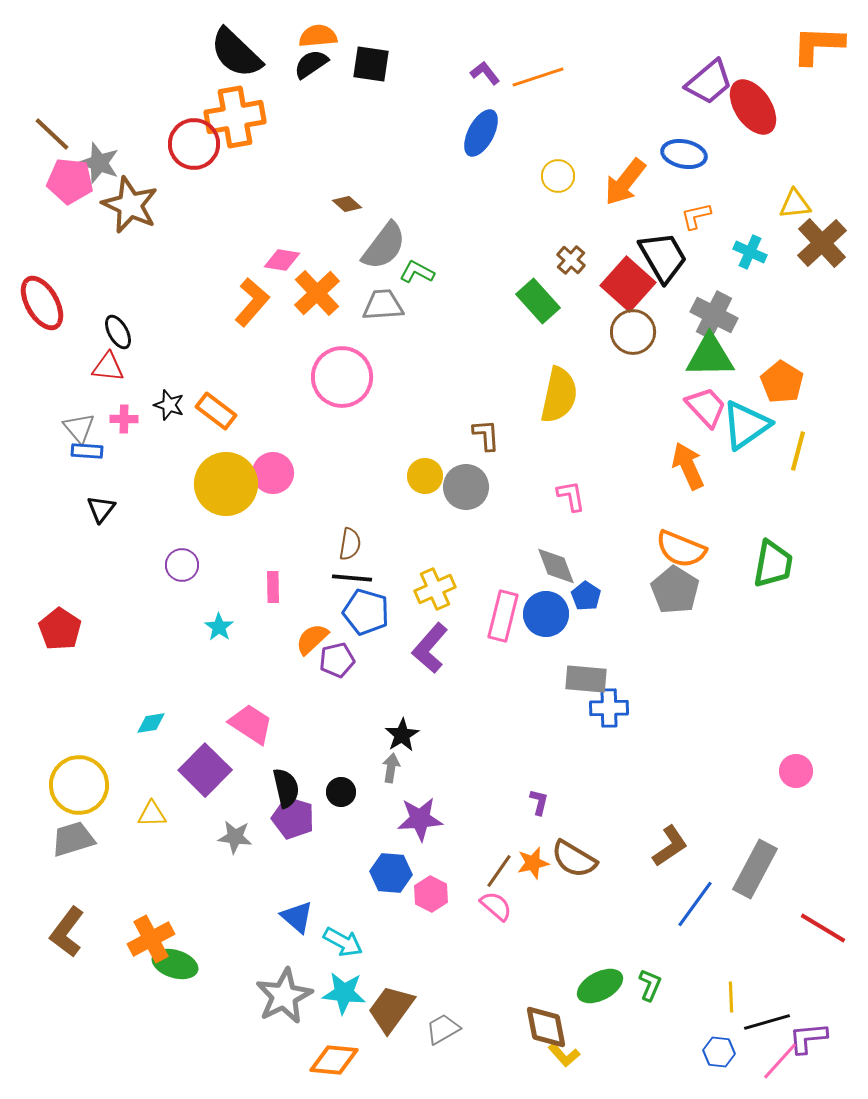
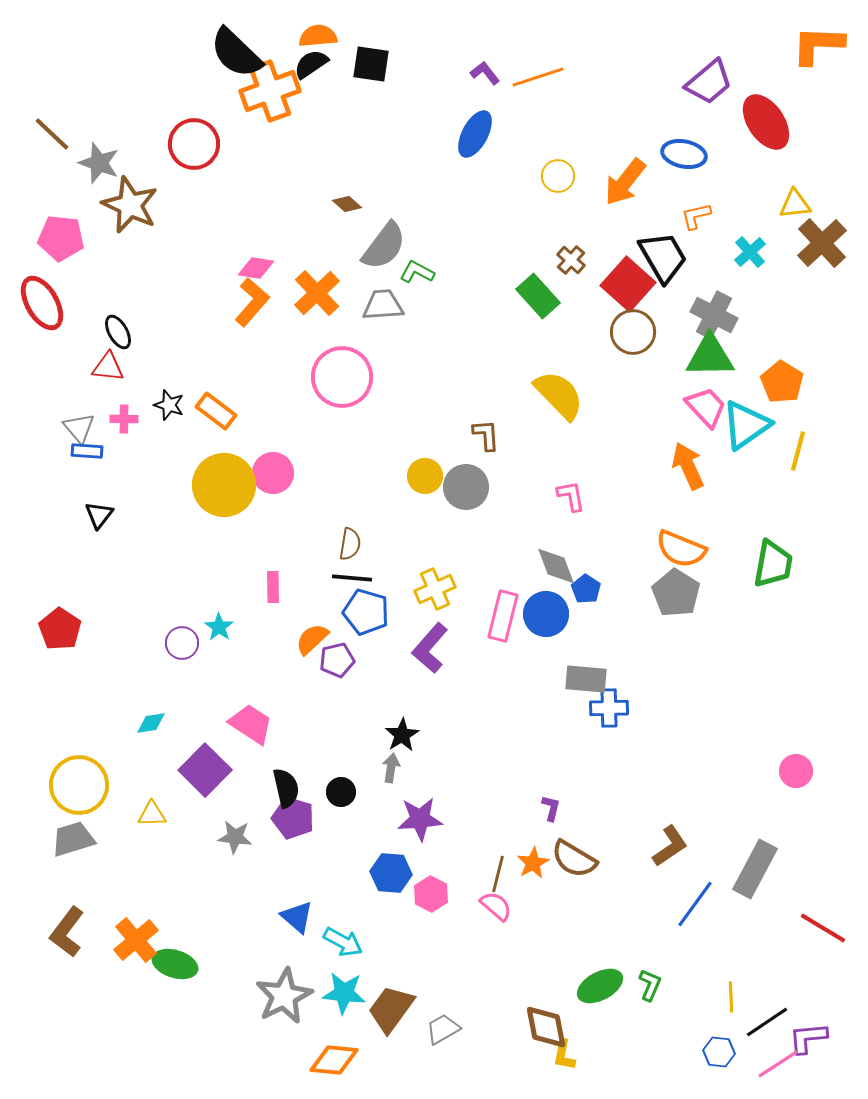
red ellipse at (753, 107): moved 13 px right, 15 px down
orange cross at (235, 117): moved 35 px right, 26 px up; rotated 10 degrees counterclockwise
blue ellipse at (481, 133): moved 6 px left, 1 px down
pink pentagon at (70, 181): moved 9 px left, 57 px down
cyan cross at (750, 252): rotated 24 degrees clockwise
pink diamond at (282, 260): moved 26 px left, 8 px down
green rectangle at (538, 301): moved 5 px up
yellow semicircle at (559, 395): rotated 56 degrees counterclockwise
yellow circle at (226, 484): moved 2 px left, 1 px down
black triangle at (101, 509): moved 2 px left, 6 px down
purple circle at (182, 565): moved 78 px down
gray pentagon at (675, 590): moved 1 px right, 3 px down
blue pentagon at (586, 596): moved 7 px up
purple L-shape at (539, 802): moved 12 px right, 6 px down
orange star at (533, 863): rotated 16 degrees counterclockwise
brown line at (499, 871): moved 1 px left, 3 px down; rotated 21 degrees counterclockwise
orange cross at (151, 939): moved 15 px left, 1 px down; rotated 12 degrees counterclockwise
black line at (767, 1022): rotated 18 degrees counterclockwise
yellow L-shape at (564, 1055): rotated 52 degrees clockwise
pink line at (780, 1061): moved 2 px left, 3 px down; rotated 15 degrees clockwise
